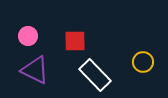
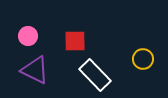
yellow circle: moved 3 px up
